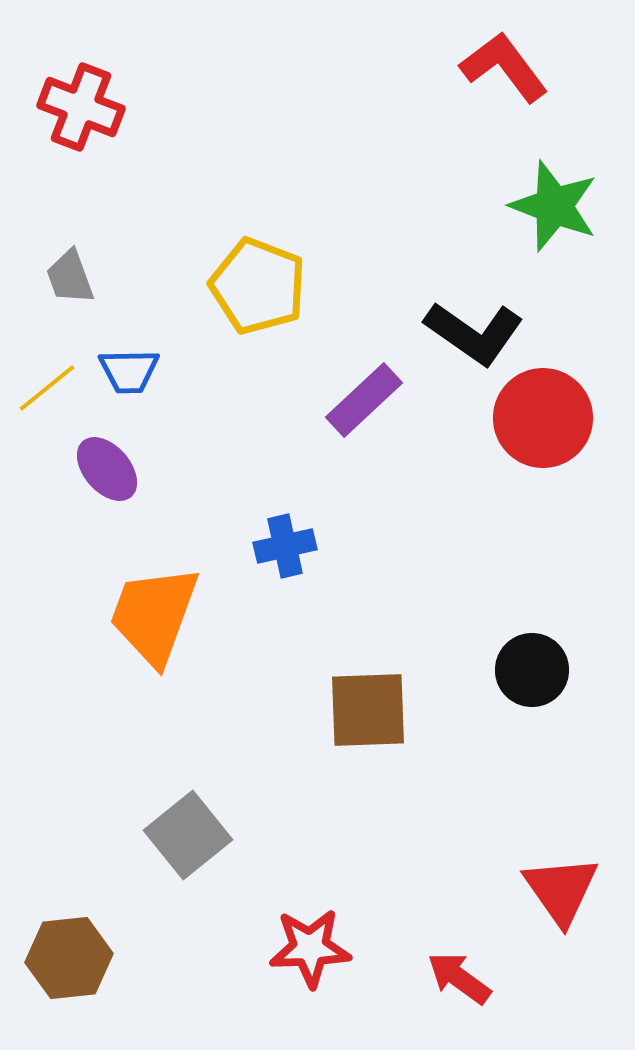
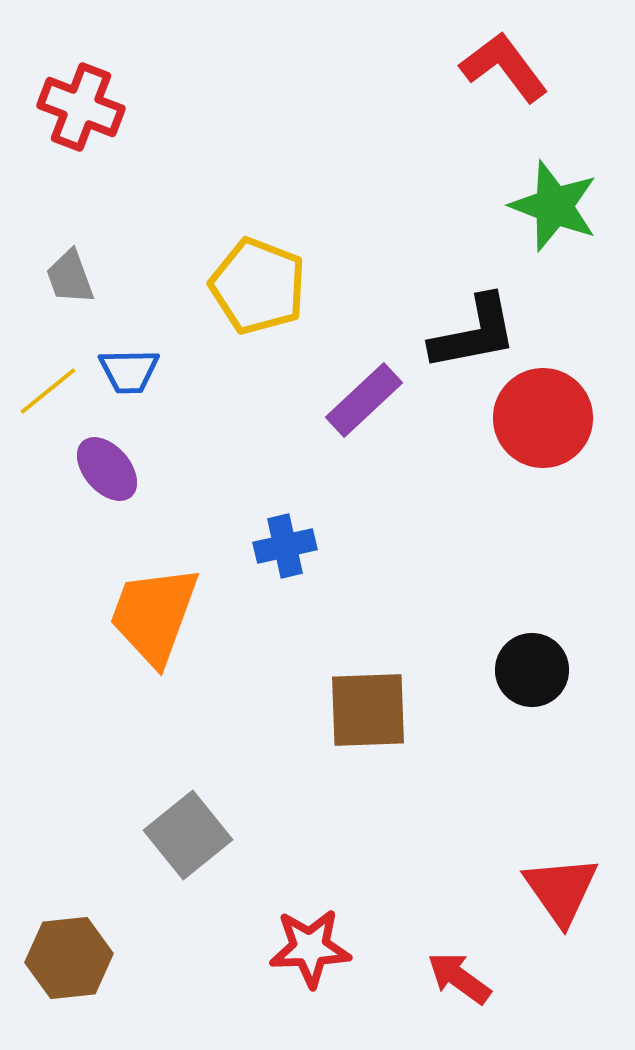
black L-shape: rotated 46 degrees counterclockwise
yellow line: moved 1 px right, 3 px down
